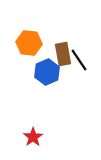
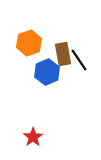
orange hexagon: rotated 25 degrees counterclockwise
